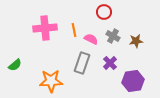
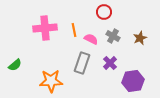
brown star: moved 4 px right, 3 px up; rotated 16 degrees counterclockwise
